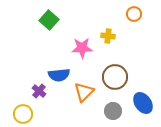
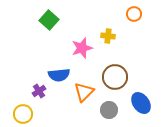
pink star: rotated 15 degrees counterclockwise
purple cross: rotated 16 degrees clockwise
blue ellipse: moved 2 px left
gray circle: moved 4 px left, 1 px up
